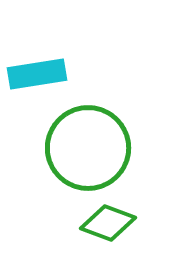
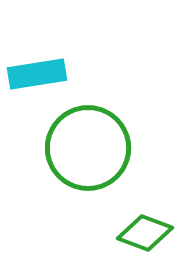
green diamond: moved 37 px right, 10 px down
